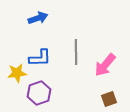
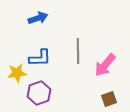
gray line: moved 2 px right, 1 px up
